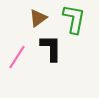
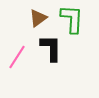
green L-shape: moved 2 px left; rotated 8 degrees counterclockwise
